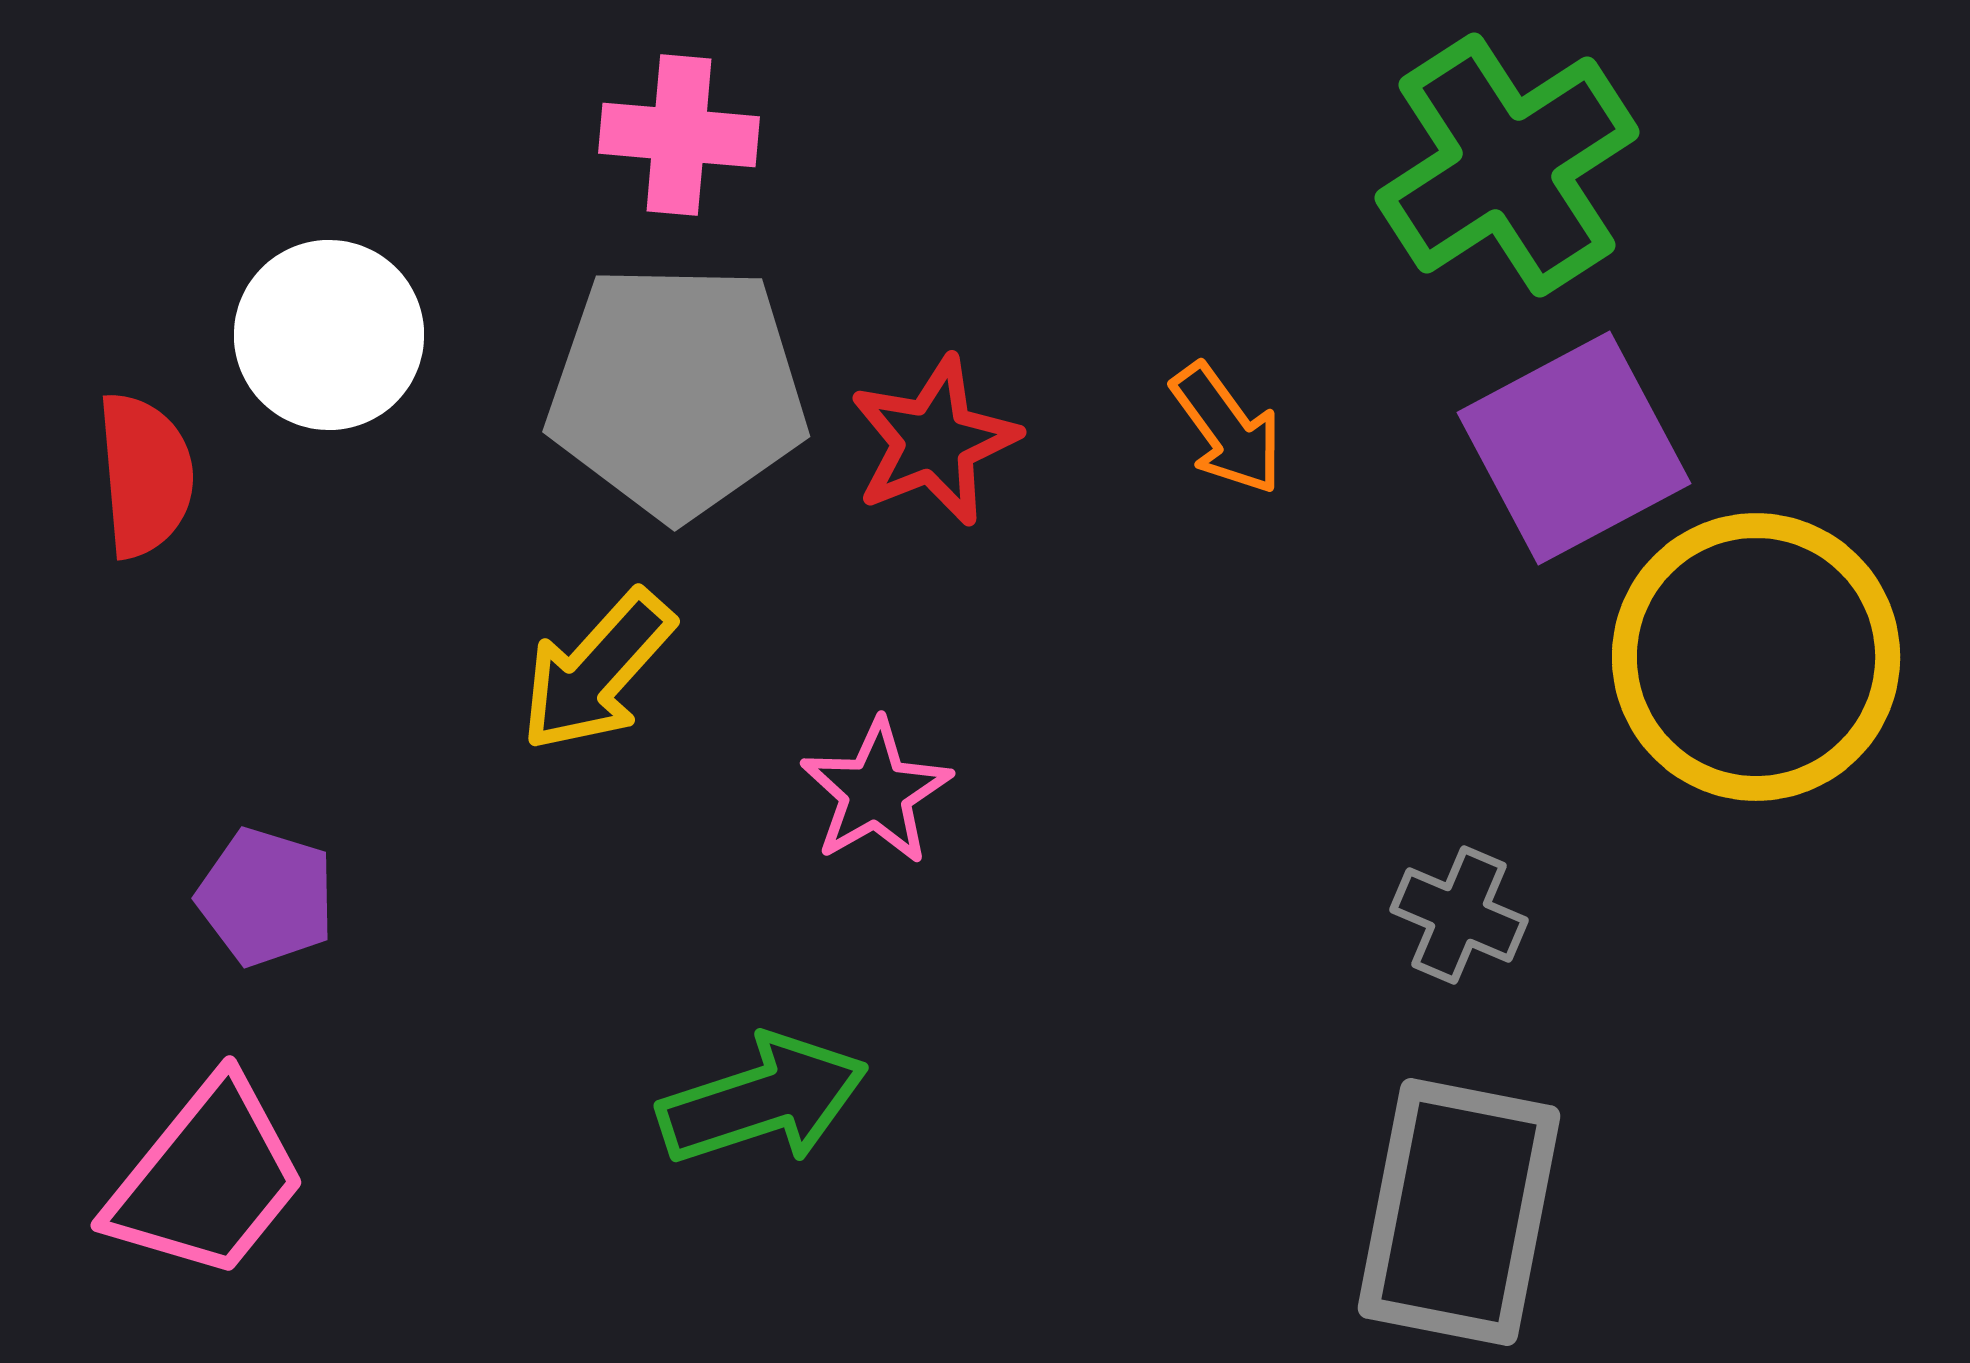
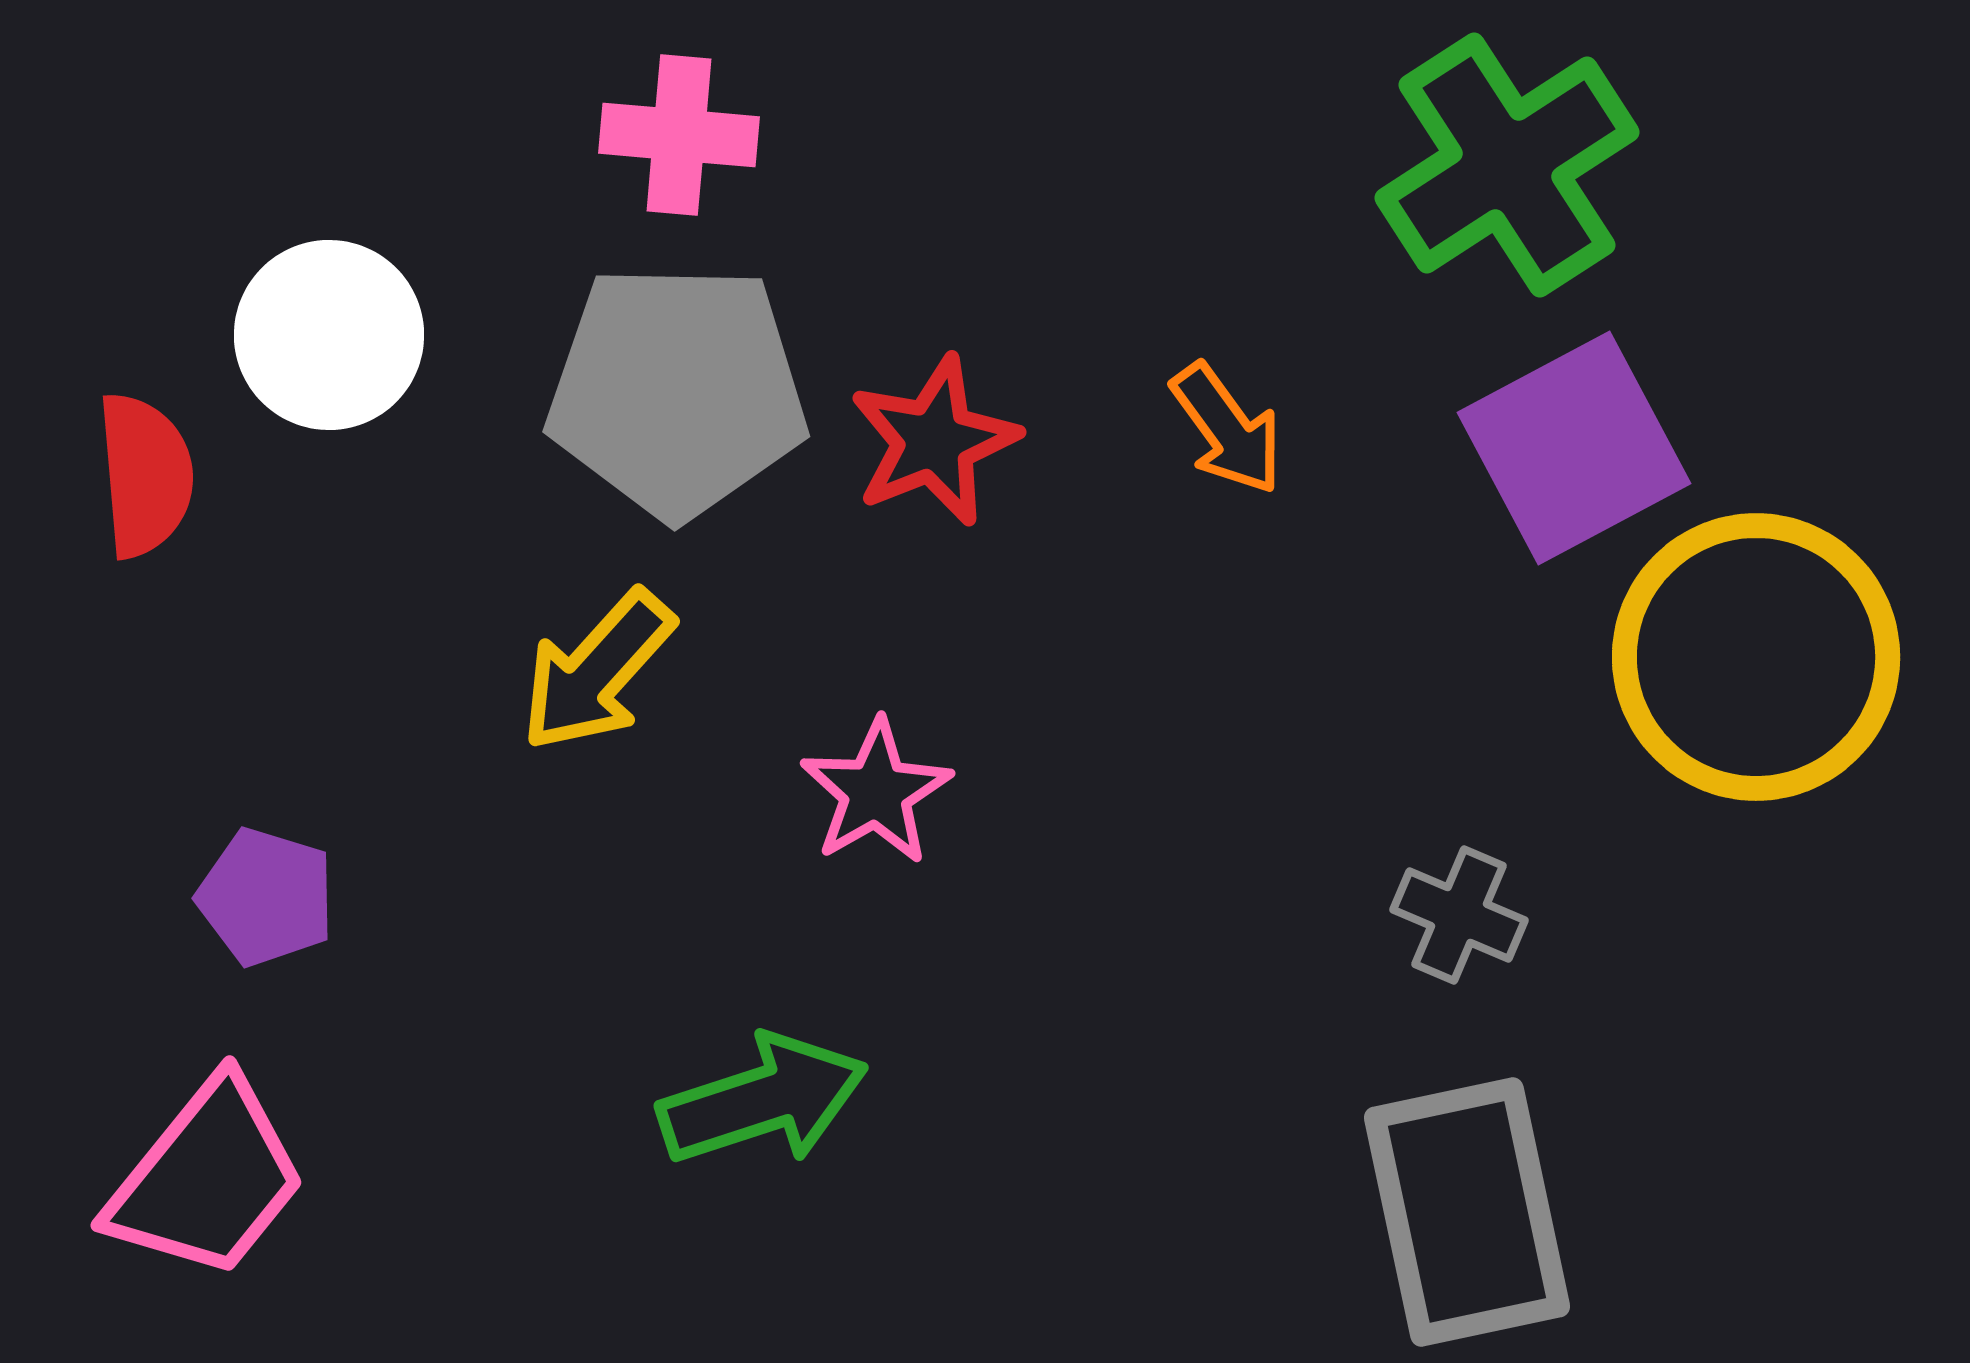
gray rectangle: moved 8 px right; rotated 23 degrees counterclockwise
